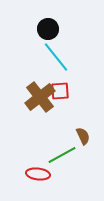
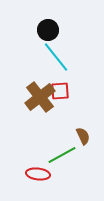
black circle: moved 1 px down
